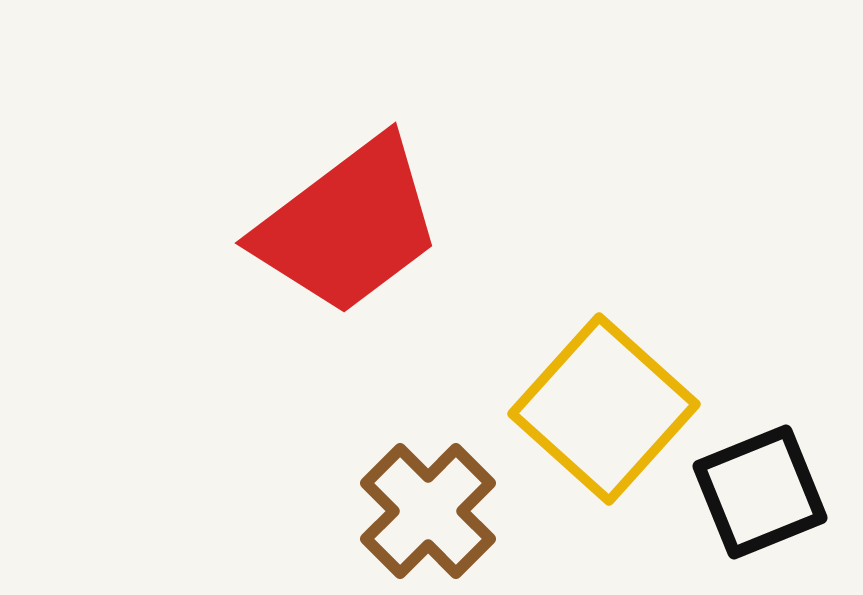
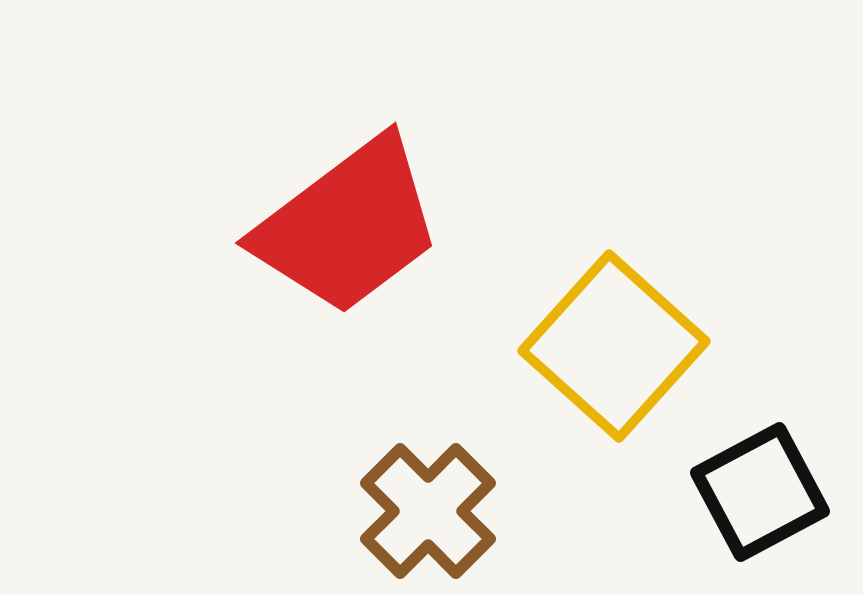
yellow square: moved 10 px right, 63 px up
black square: rotated 6 degrees counterclockwise
